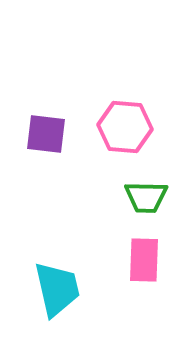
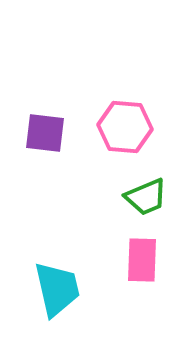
purple square: moved 1 px left, 1 px up
green trapezoid: rotated 24 degrees counterclockwise
pink rectangle: moved 2 px left
